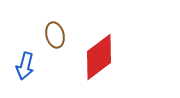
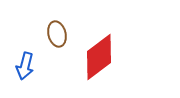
brown ellipse: moved 2 px right, 1 px up
